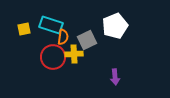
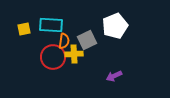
cyan rectangle: rotated 15 degrees counterclockwise
orange semicircle: moved 1 px right, 4 px down
purple arrow: moved 1 px left, 1 px up; rotated 70 degrees clockwise
